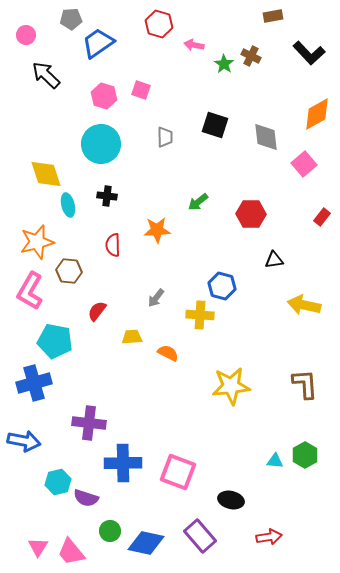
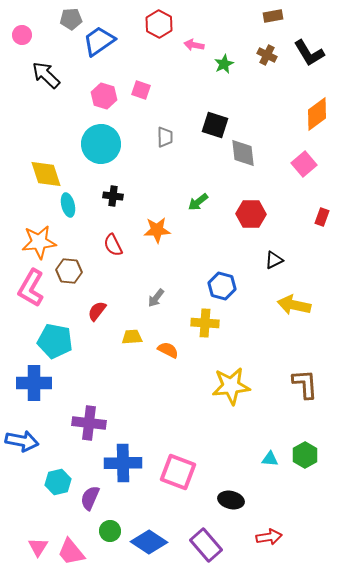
red hexagon at (159, 24): rotated 12 degrees clockwise
pink circle at (26, 35): moved 4 px left
blue trapezoid at (98, 43): moved 1 px right, 2 px up
black L-shape at (309, 53): rotated 12 degrees clockwise
brown cross at (251, 56): moved 16 px right, 1 px up
green star at (224, 64): rotated 12 degrees clockwise
orange diamond at (317, 114): rotated 8 degrees counterclockwise
gray diamond at (266, 137): moved 23 px left, 16 px down
black cross at (107, 196): moved 6 px right
red rectangle at (322, 217): rotated 18 degrees counterclockwise
orange star at (37, 242): moved 2 px right; rotated 8 degrees clockwise
red semicircle at (113, 245): rotated 25 degrees counterclockwise
black triangle at (274, 260): rotated 18 degrees counterclockwise
pink L-shape at (30, 291): moved 1 px right, 3 px up
yellow arrow at (304, 305): moved 10 px left
yellow cross at (200, 315): moved 5 px right, 8 px down
orange semicircle at (168, 353): moved 3 px up
blue cross at (34, 383): rotated 16 degrees clockwise
blue arrow at (24, 441): moved 2 px left
cyan triangle at (275, 461): moved 5 px left, 2 px up
purple semicircle at (86, 498): moved 4 px right; rotated 95 degrees clockwise
purple rectangle at (200, 536): moved 6 px right, 9 px down
blue diamond at (146, 543): moved 3 px right, 1 px up; rotated 21 degrees clockwise
